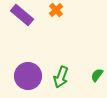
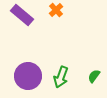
green semicircle: moved 3 px left, 1 px down
